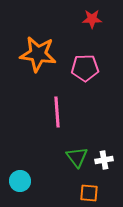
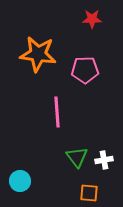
pink pentagon: moved 2 px down
